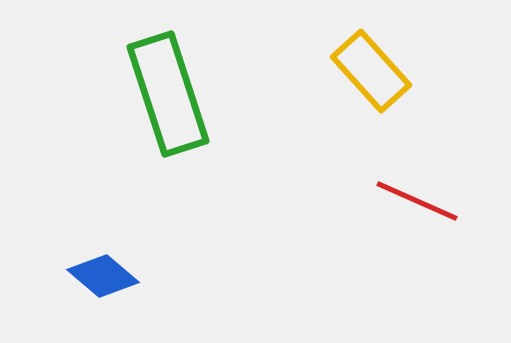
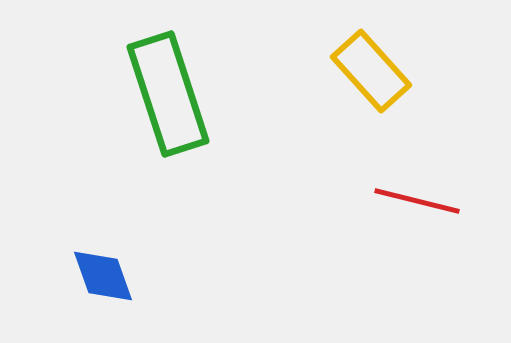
red line: rotated 10 degrees counterclockwise
blue diamond: rotated 30 degrees clockwise
